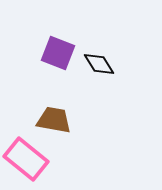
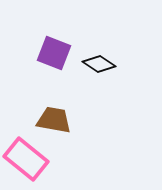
purple square: moved 4 px left
black diamond: rotated 24 degrees counterclockwise
